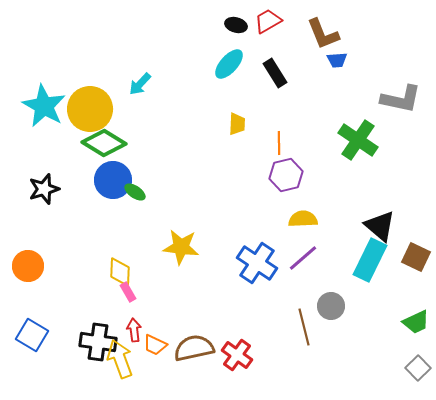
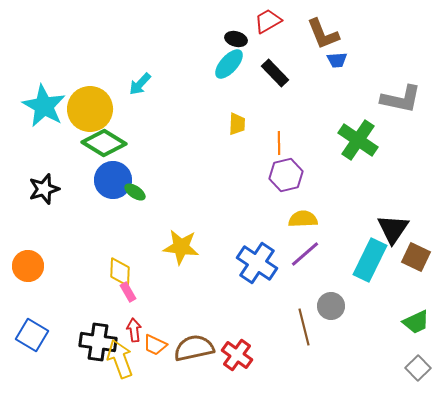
black ellipse: moved 14 px down
black rectangle: rotated 12 degrees counterclockwise
black triangle: moved 13 px right, 3 px down; rotated 24 degrees clockwise
purple line: moved 2 px right, 4 px up
